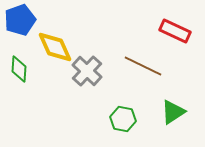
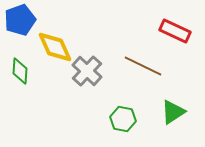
green diamond: moved 1 px right, 2 px down
